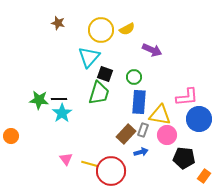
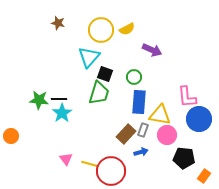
pink L-shape: rotated 90 degrees clockwise
